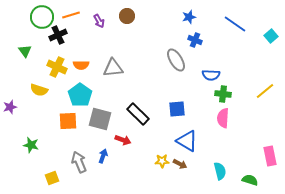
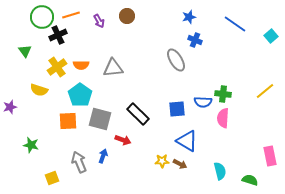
yellow cross: rotated 30 degrees clockwise
blue semicircle: moved 8 px left, 27 px down
